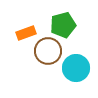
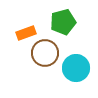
green pentagon: moved 3 px up
brown circle: moved 3 px left, 2 px down
